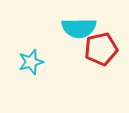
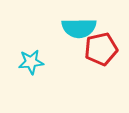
cyan star: rotated 10 degrees clockwise
